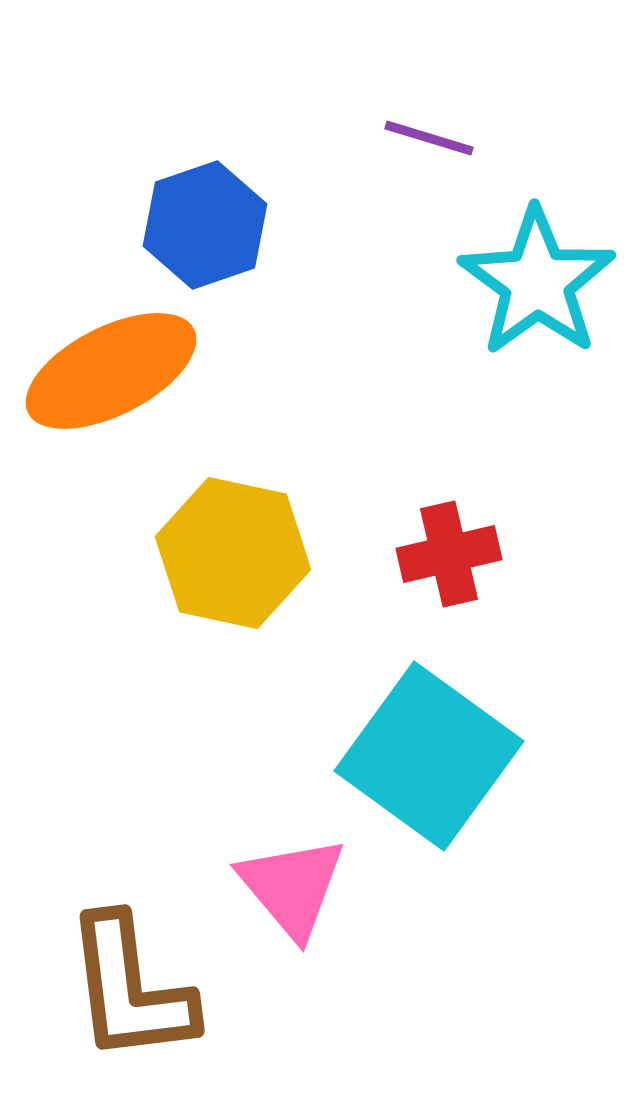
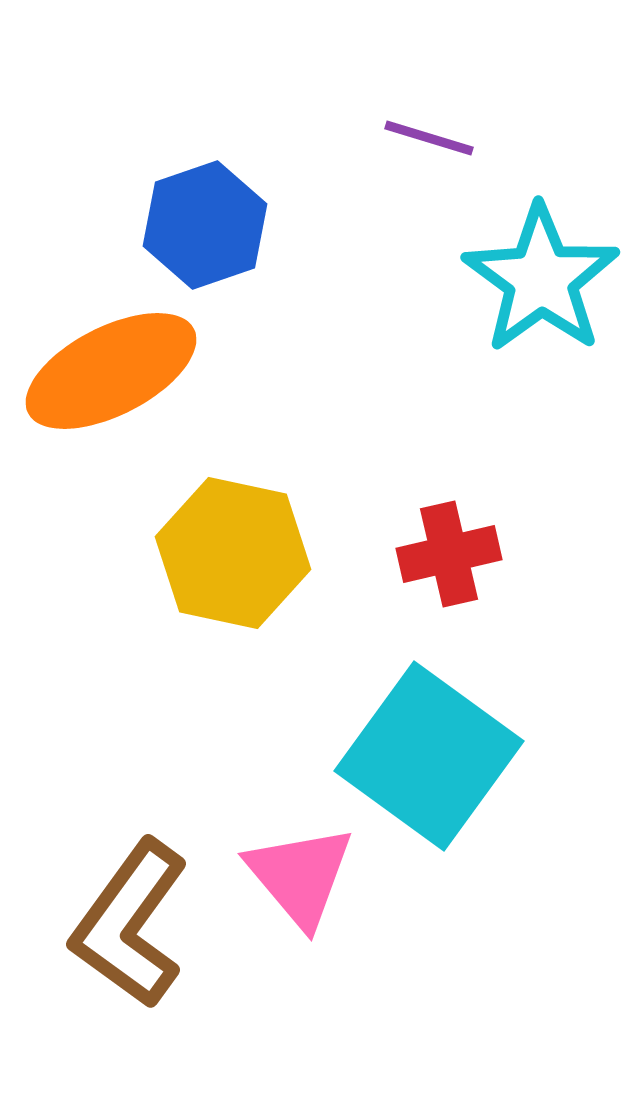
cyan star: moved 4 px right, 3 px up
pink triangle: moved 8 px right, 11 px up
brown L-shape: moved 65 px up; rotated 43 degrees clockwise
